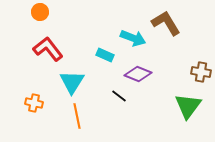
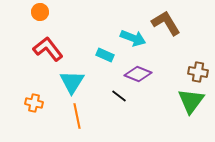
brown cross: moved 3 px left
green triangle: moved 3 px right, 5 px up
